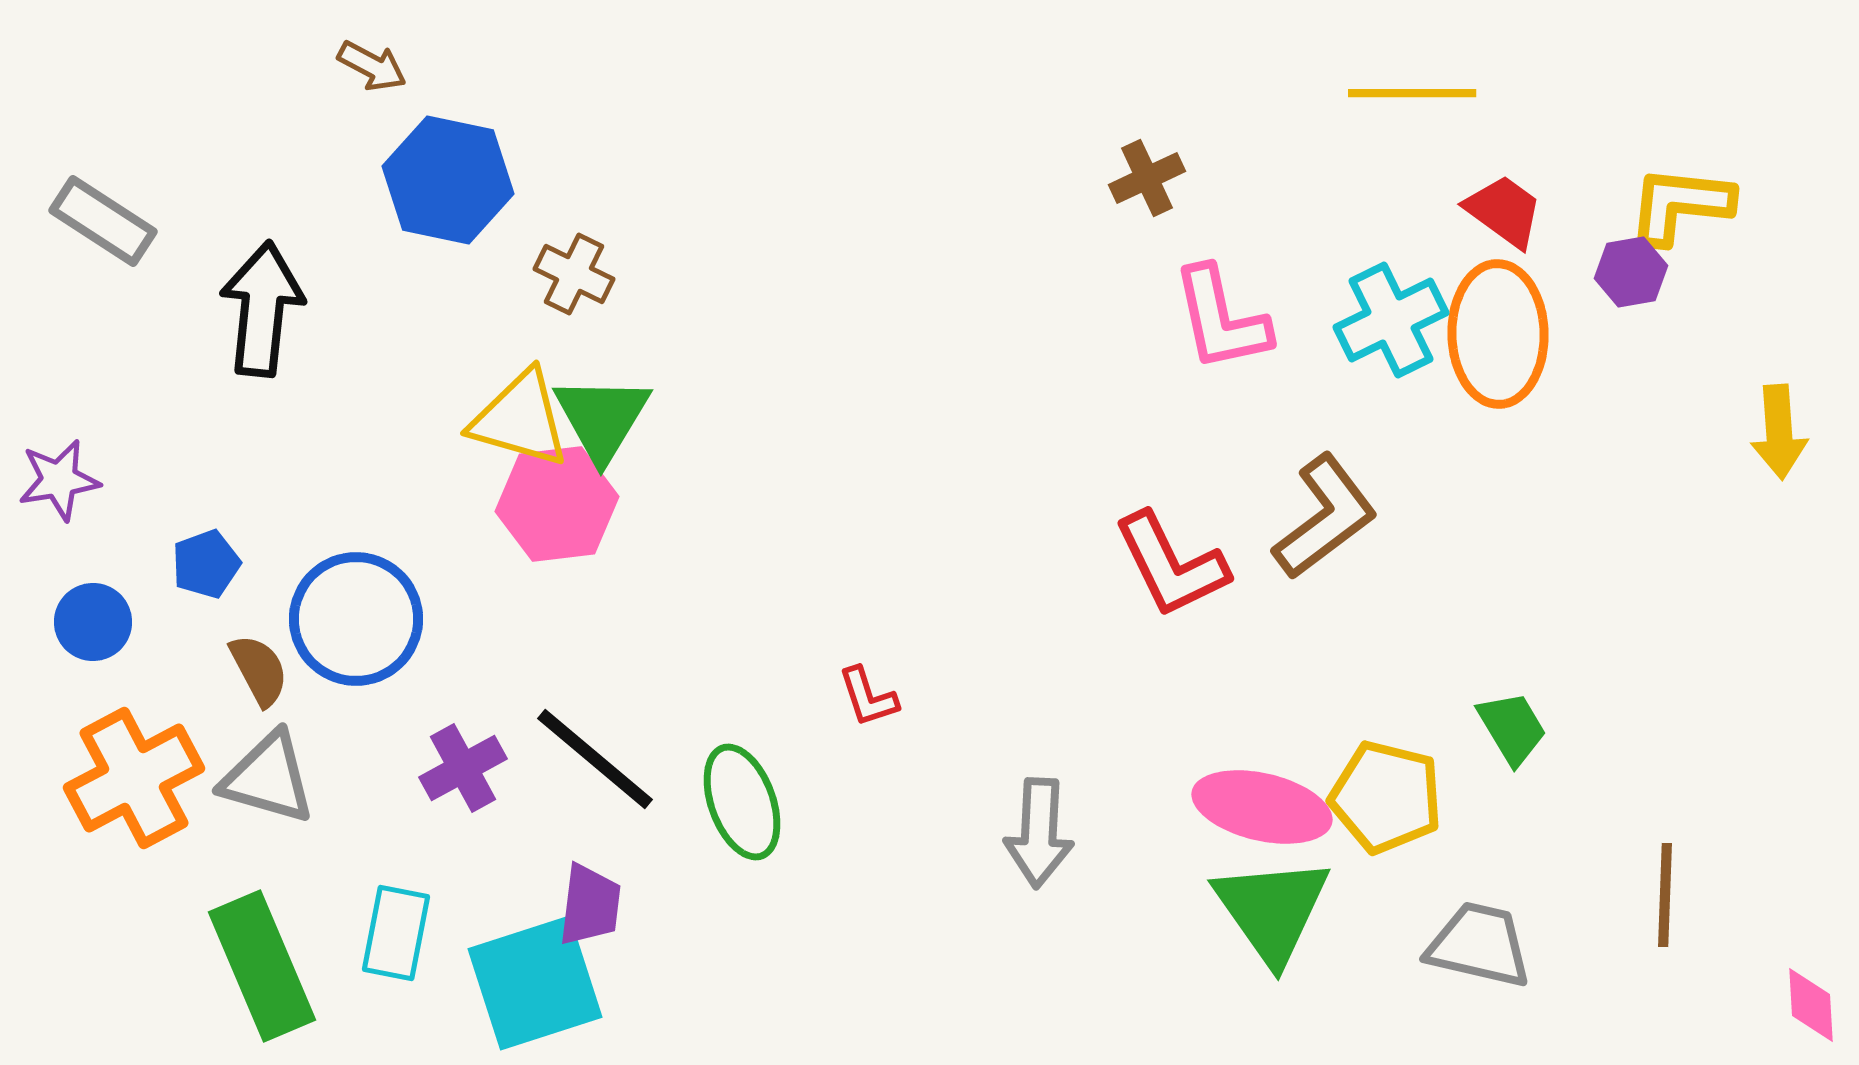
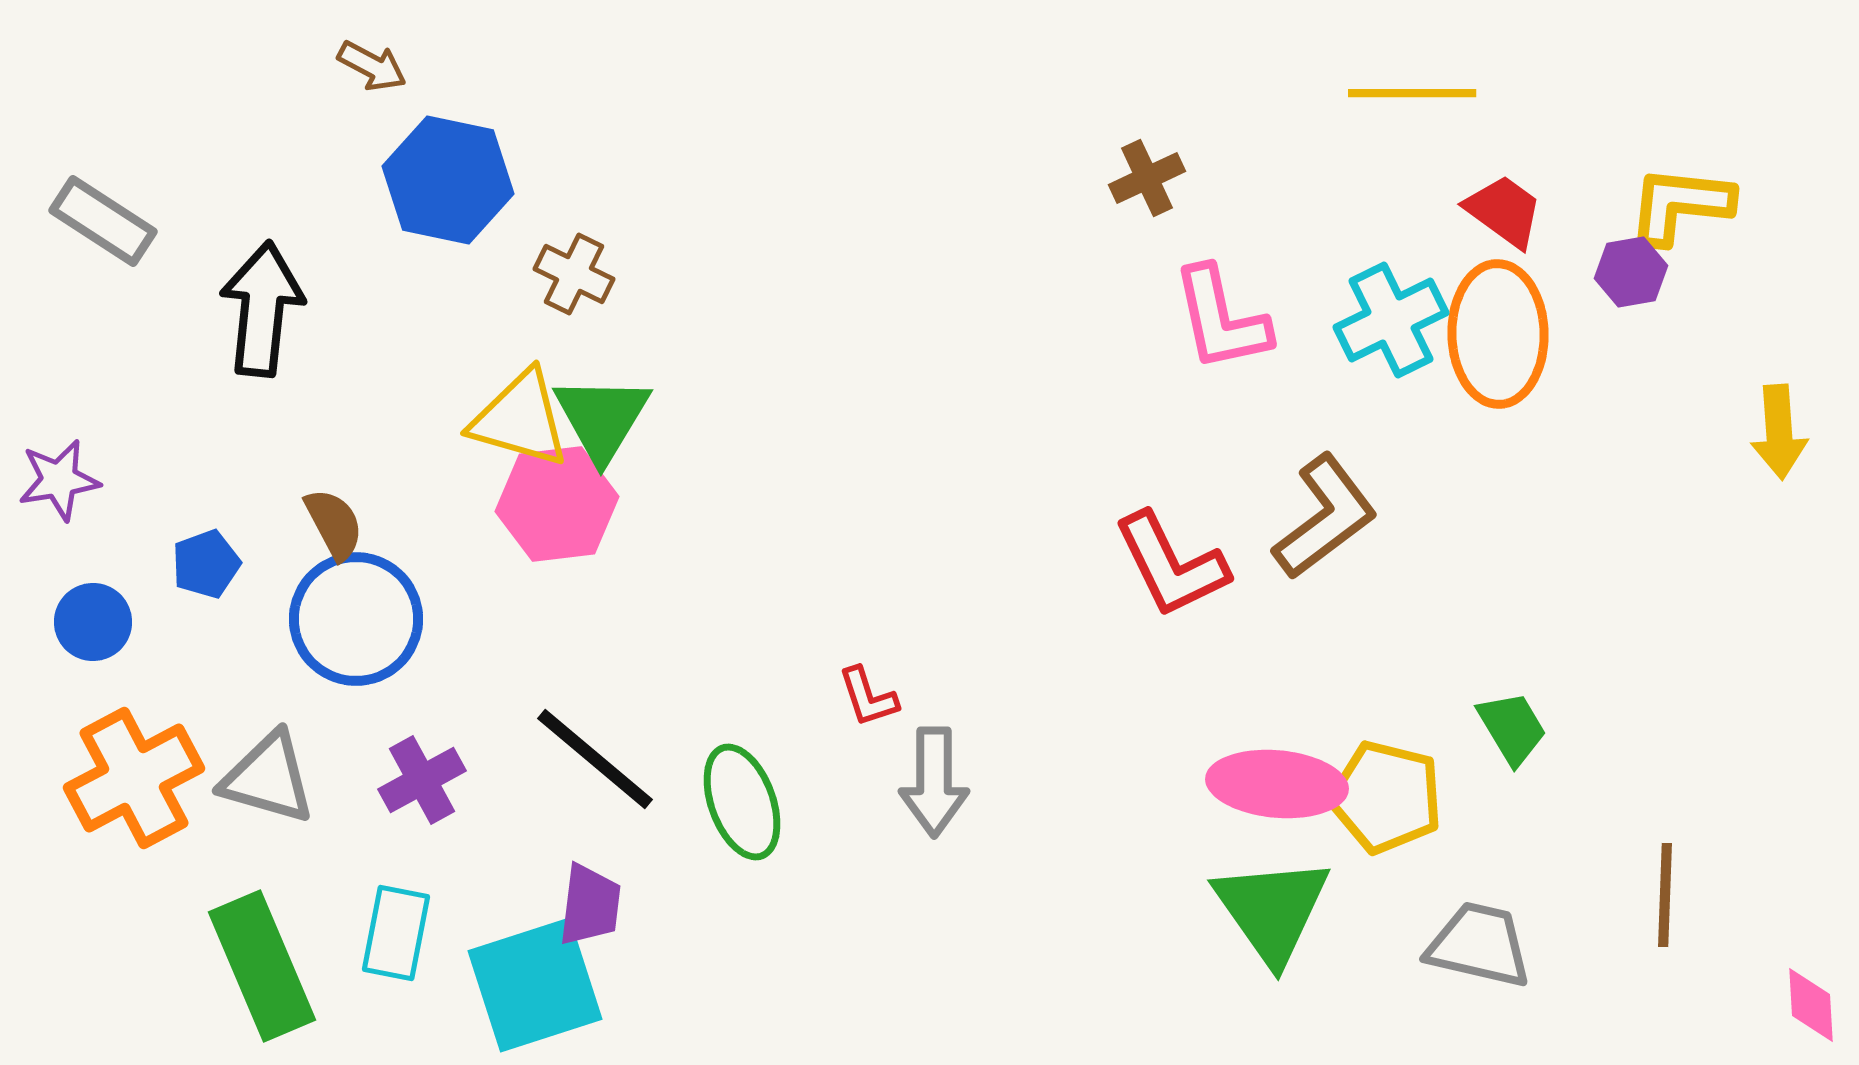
brown semicircle at (259, 670): moved 75 px right, 146 px up
purple cross at (463, 768): moved 41 px left, 12 px down
pink ellipse at (1262, 807): moved 15 px right, 23 px up; rotated 8 degrees counterclockwise
gray arrow at (1039, 833): moved 105 px left, 51 px up; rotated 3 degrees counterclockwise
cyan square at (535, 983): moved 2 px down
